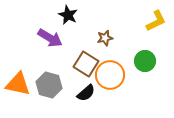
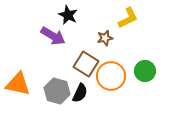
yellow L-shape: moved 28 px left, 3 px up
purple arrow: moved 3 px right, 2 px up
green circle: moved 10 px down
orange circle: moved 1 px right, 1 px down
gray hexagon: moved 8 px right, 6 px down
black semicircle: moved 6 px left; rotated 24 degrees counterclockwise
